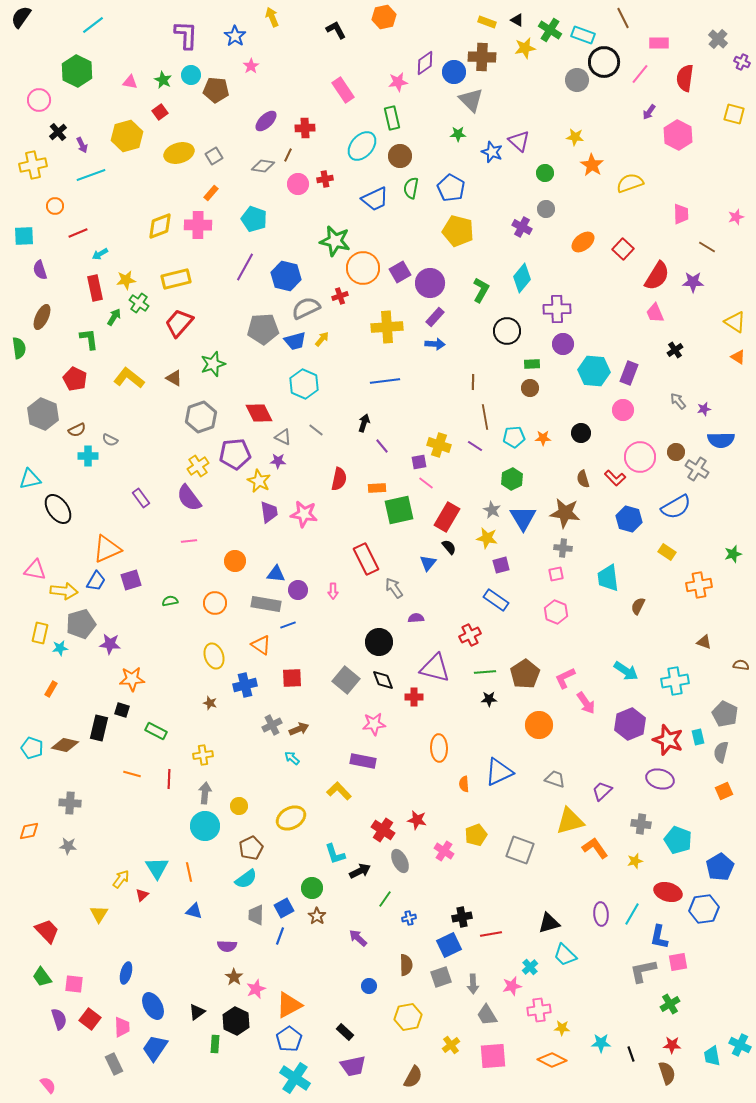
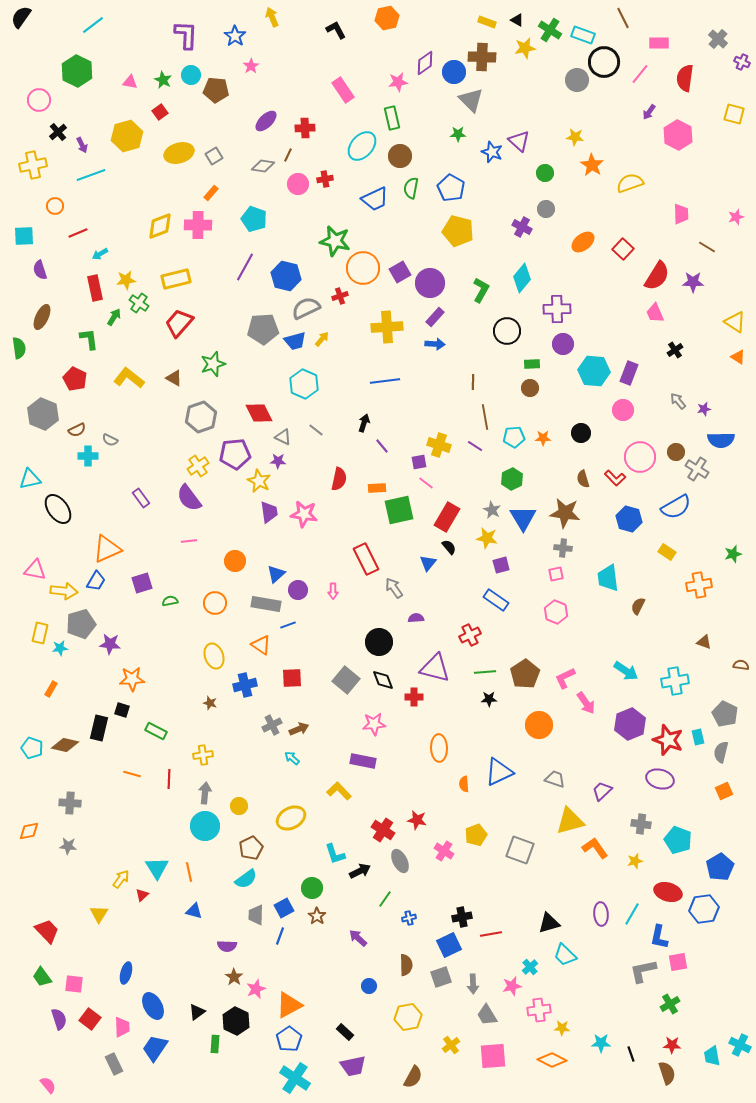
orange hexagon at (384, 17): moved 3 px right, 1 px down
blue triangle at (276, 574): rotated 48 degrees counterclockwise
purple square at (131, 580): moved 11 px right, 3 px down
